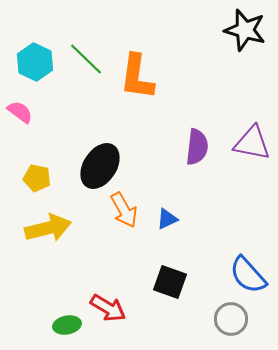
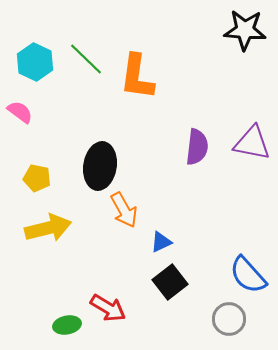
black star: rotated 12 degrees counterclockwise
black ellipse: rotated 24 degrees counterclockwise
blue triangle: moved 6 px left, 23 px down
black square: rotated 32 degrees clockwise
gray circle: moved 2 px left
